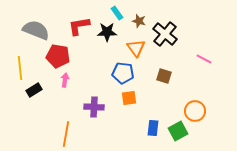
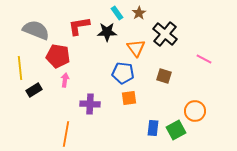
brown star: moved 8 px up; rotated 24 degrees clockwise
purple cross: moved 4 px left, 3 px up
green square: moved 2 px left, 1 px up
